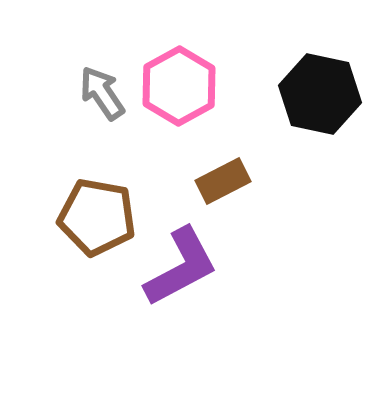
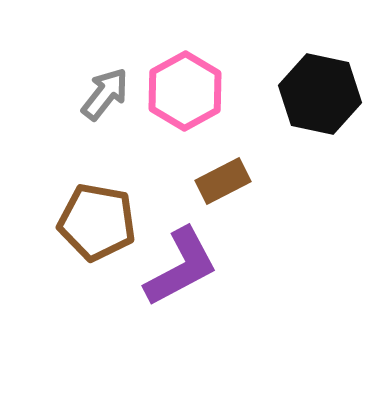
pink hexagon: moved 6 px right, 5 px down
gray arrow: moved 3 px right, 1 px down; rotated 72 degrees clockwise
brown pentagon: moved 5 px down
